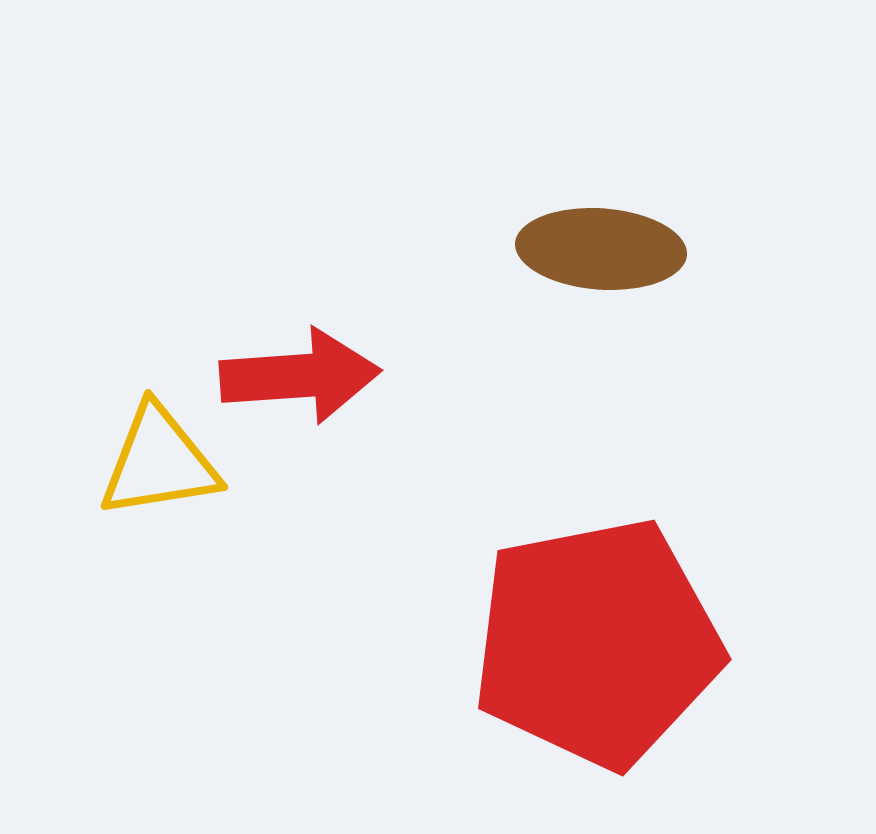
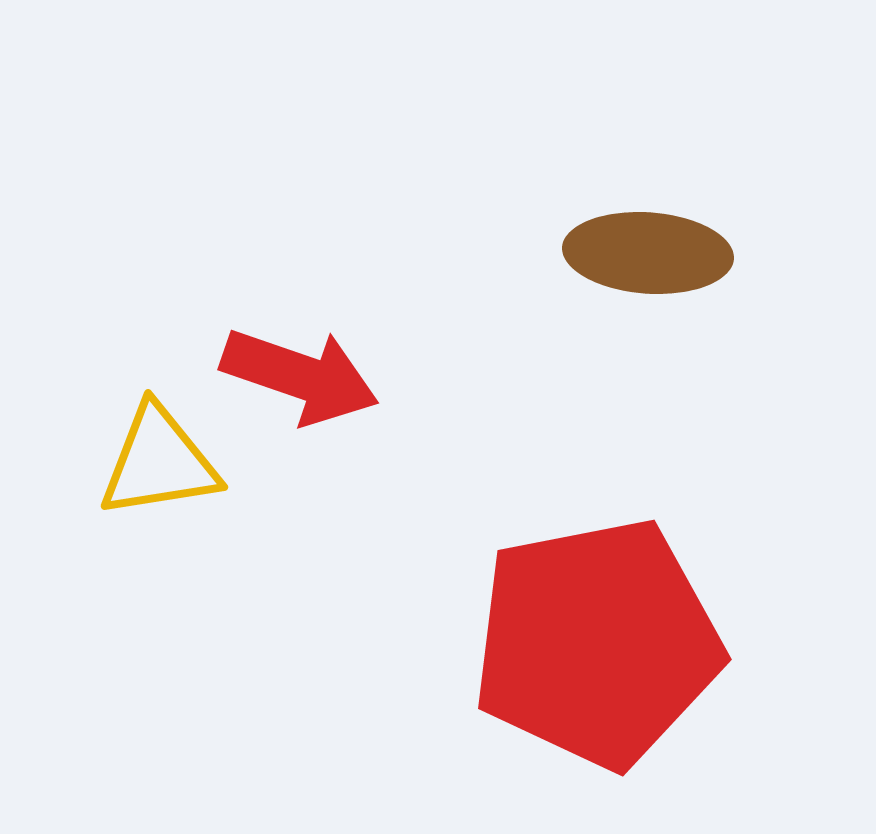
brown ellipse: moved 47 px right, 4 px down
red arrow: rotated 23 degrees clockwise
